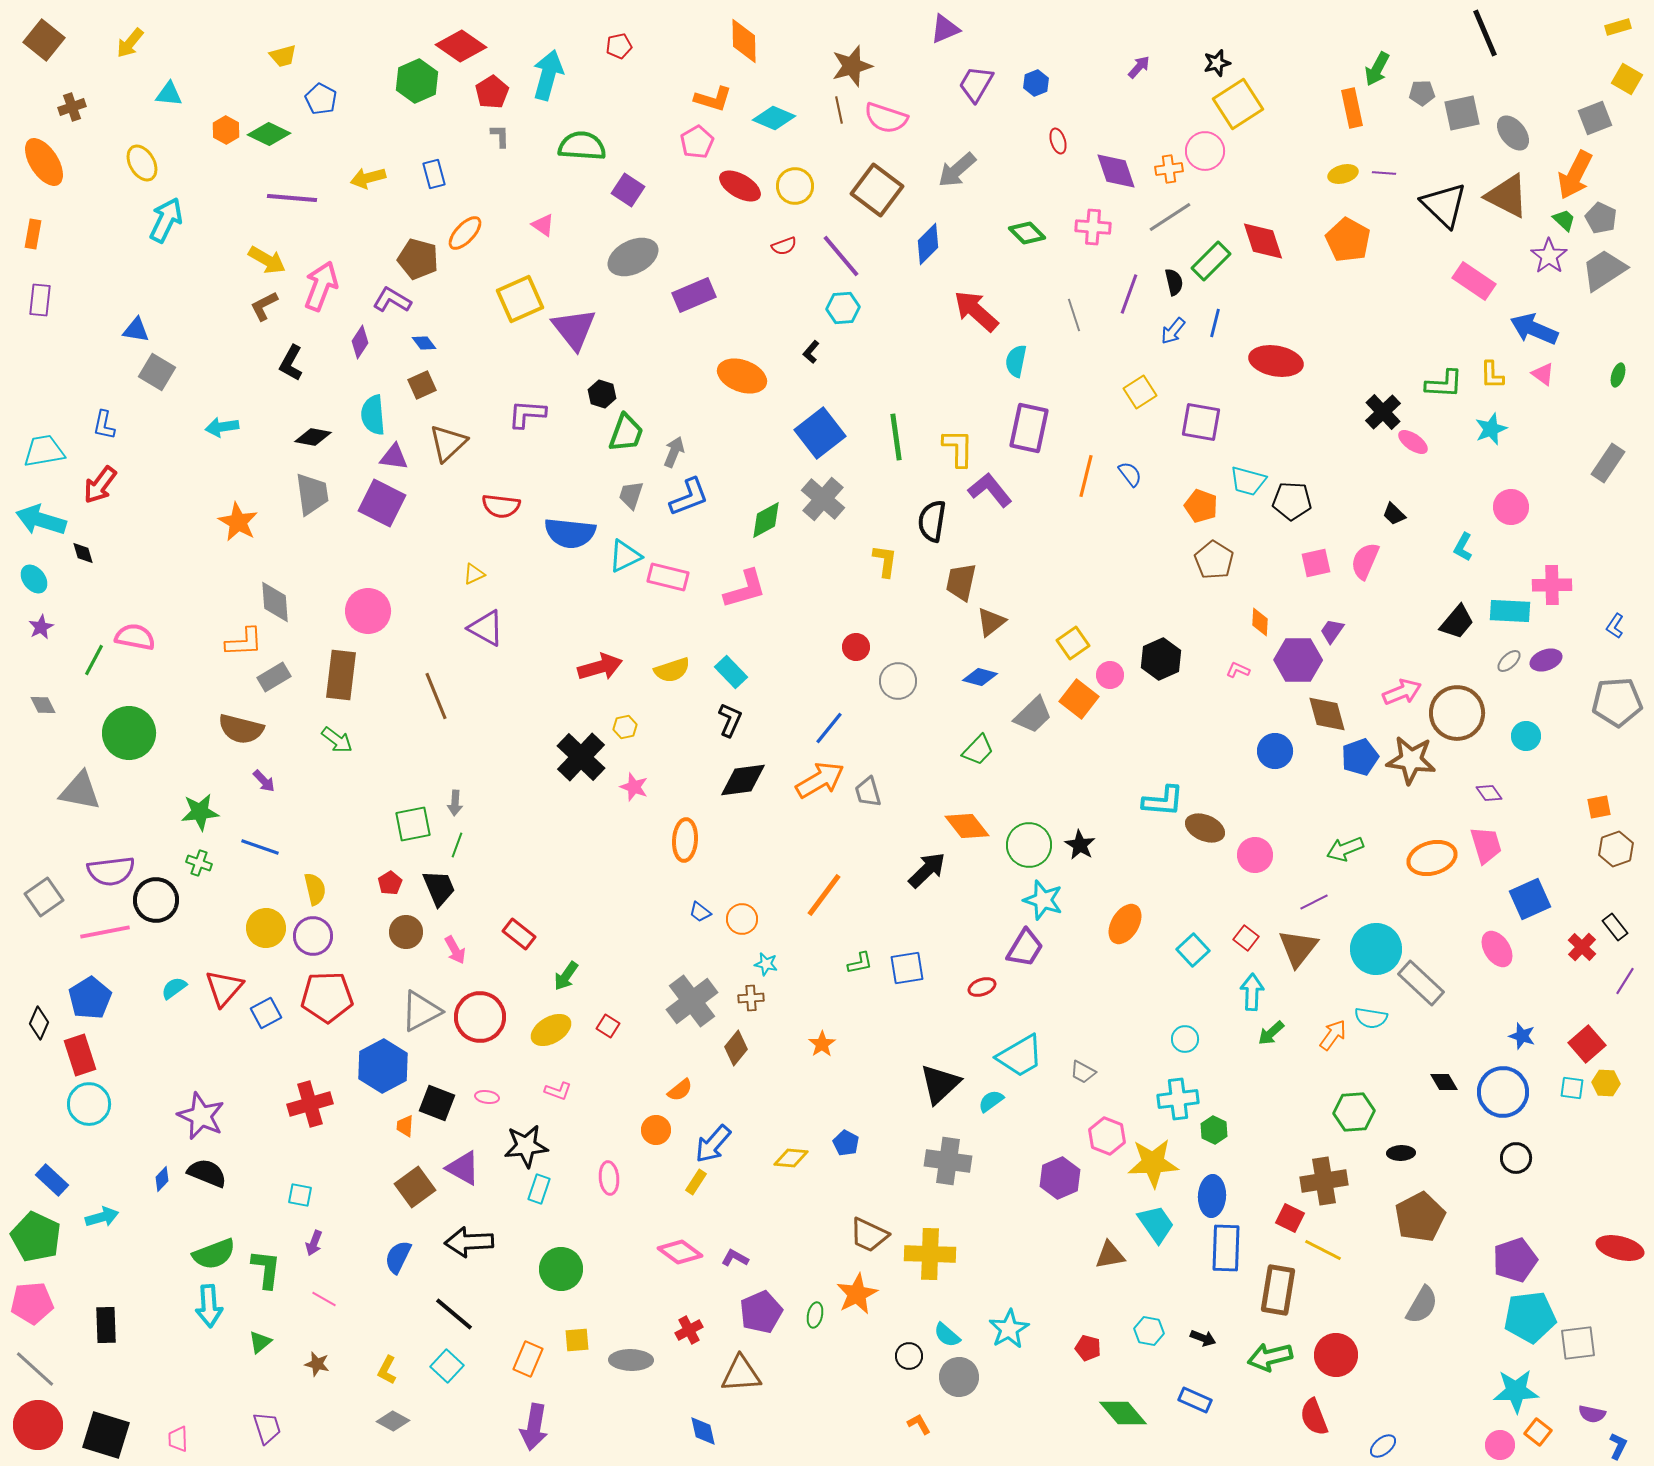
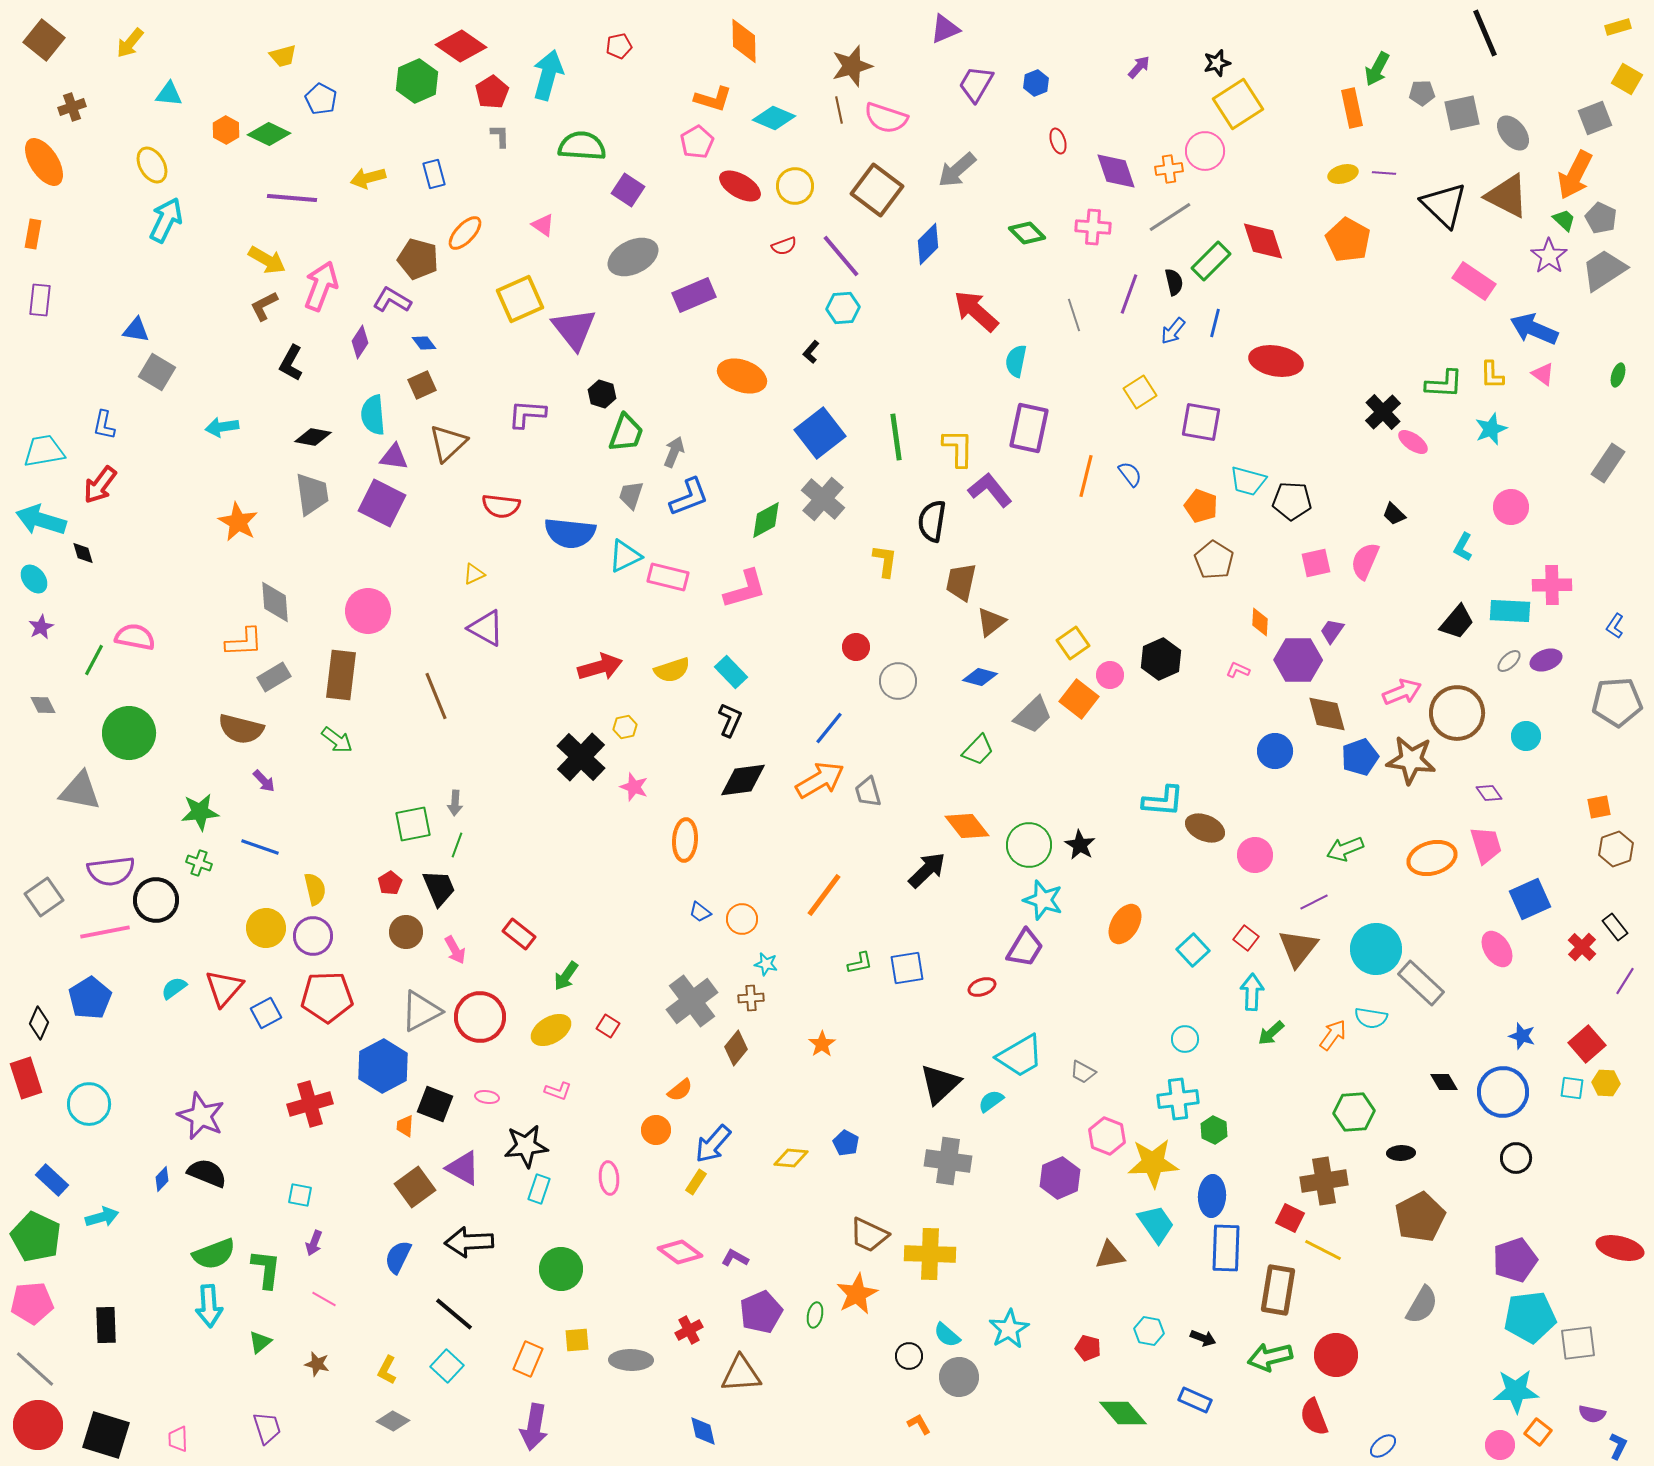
yellow ellipse at (142, 163): moved 10 px right, 2 px down
red rectangle at (80, 1055): moved 54 px left, 23 px down
black square at (437, 1103): moved 2 px left, 1 px down
